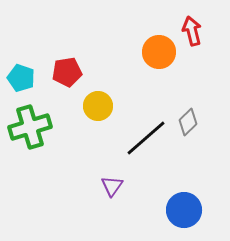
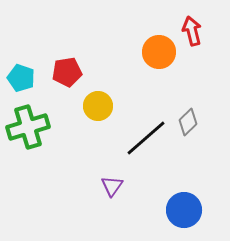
green cross: moved 2 px left
